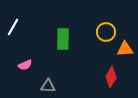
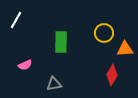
white line: moved 3 px right, 7 px up
yellow circle: moved 2 px left, 1 px down
green rectangle: moved 2 px left, 3 px down
red diamond: moved 1 px right, 2 px up
gray triangle: moved 6 px right, 2 px up; rotated 14 degrees counterclockwise
